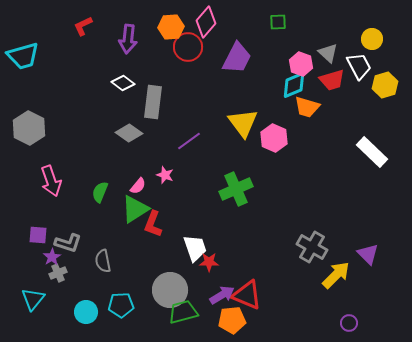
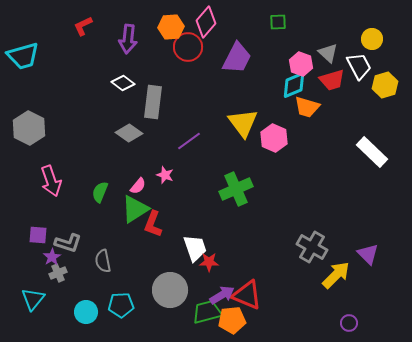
green trapezoid at (183, 312): moved 24 px right
